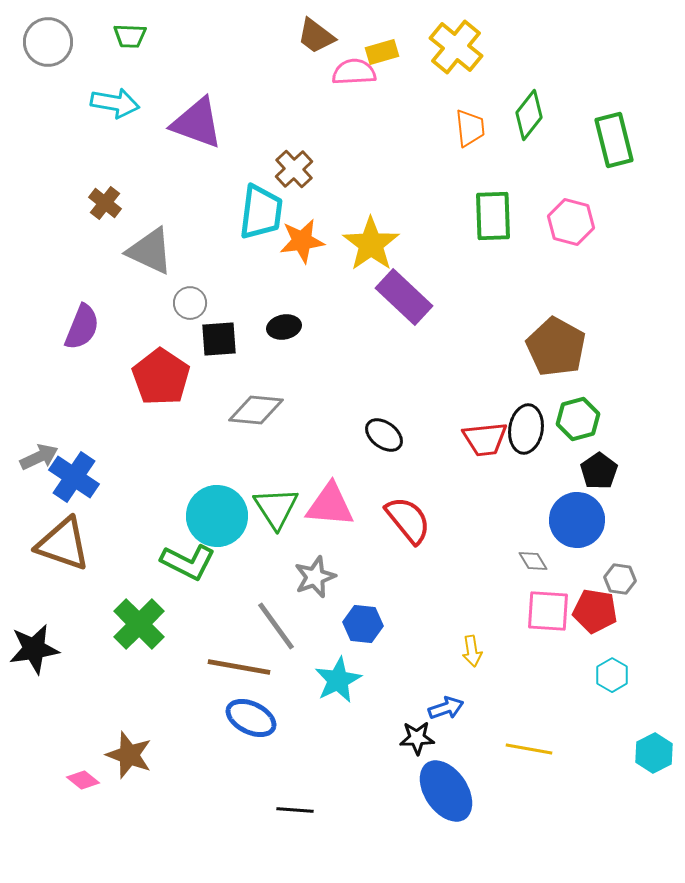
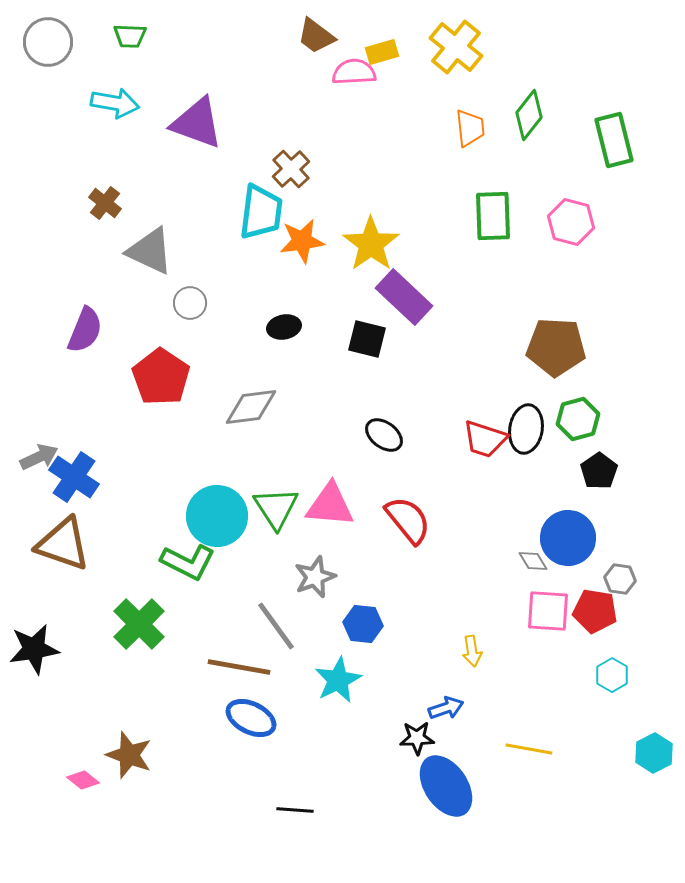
brown cross at (294, 169): moved 3 px left
purple semicircle at (82, 327): moved 3 px right, 3 px down
black square at (219, 339): moved 148 px right; rotated 18 degrees clockwise
brown pentagon at (556, 347): rotated 26 degrees counterclockwise
gray diamond at (256, 410): moved 5 px left, 3 px up; rotated 12 degrees counterclockwise
red trapezoid at (485, 439): rotated 24 degrees clockwise
blue circle at (577, 520): moved 9 px left, 18 px down
blue ellipse at (446, 791): moved 5 px up
